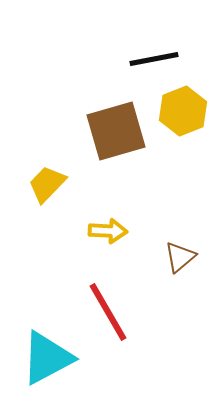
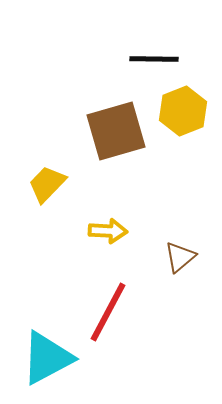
black line: rotated 12 degrees clockwise
red line: rotated 58 degrees clockwise
